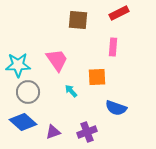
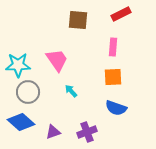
red rectangle: moved 2 px right, 1 px down
orange square: moved 16 px right
blue diamond: moved 2 px left
